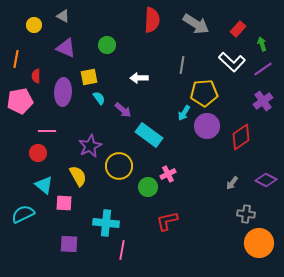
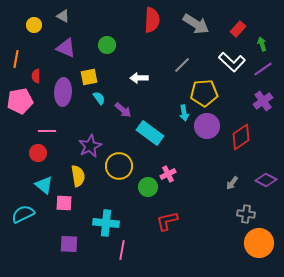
gray line at (182, 65): rotated 36 degrees clockwise
cyan arrow at (184, 113): rotated 42 degrees counterclockwise
cyan rectangle at (149, 135): moved 1 px right, 2 px up
yellow semicircle at (78, 176): rotated 20 degrees clockwise
